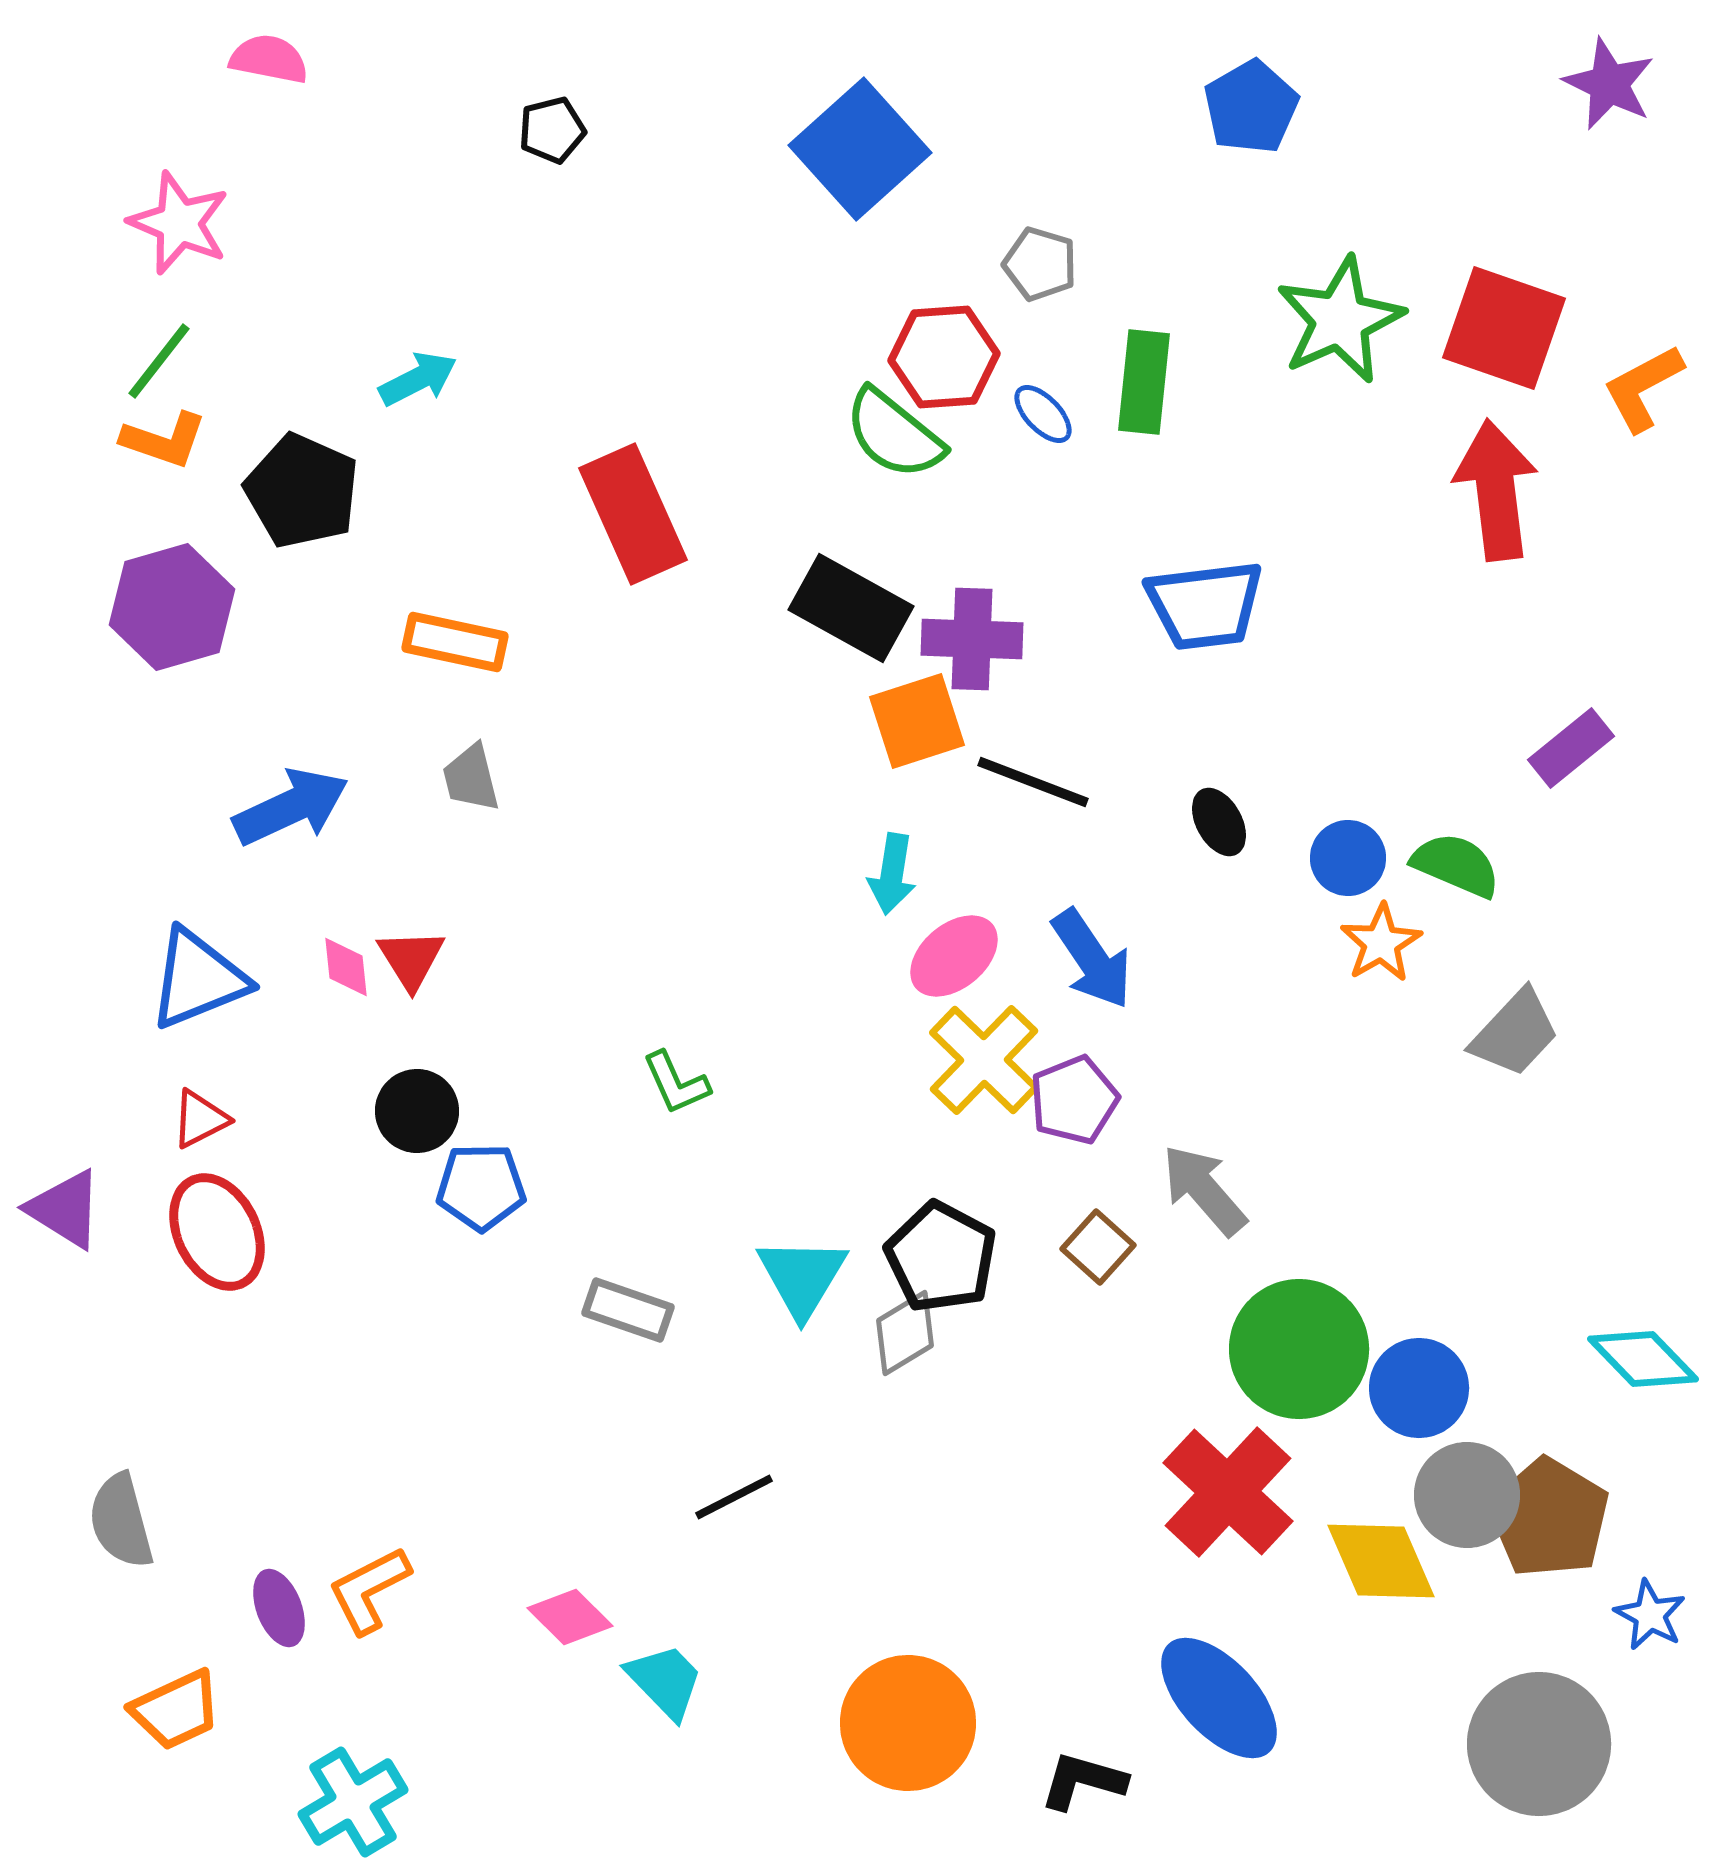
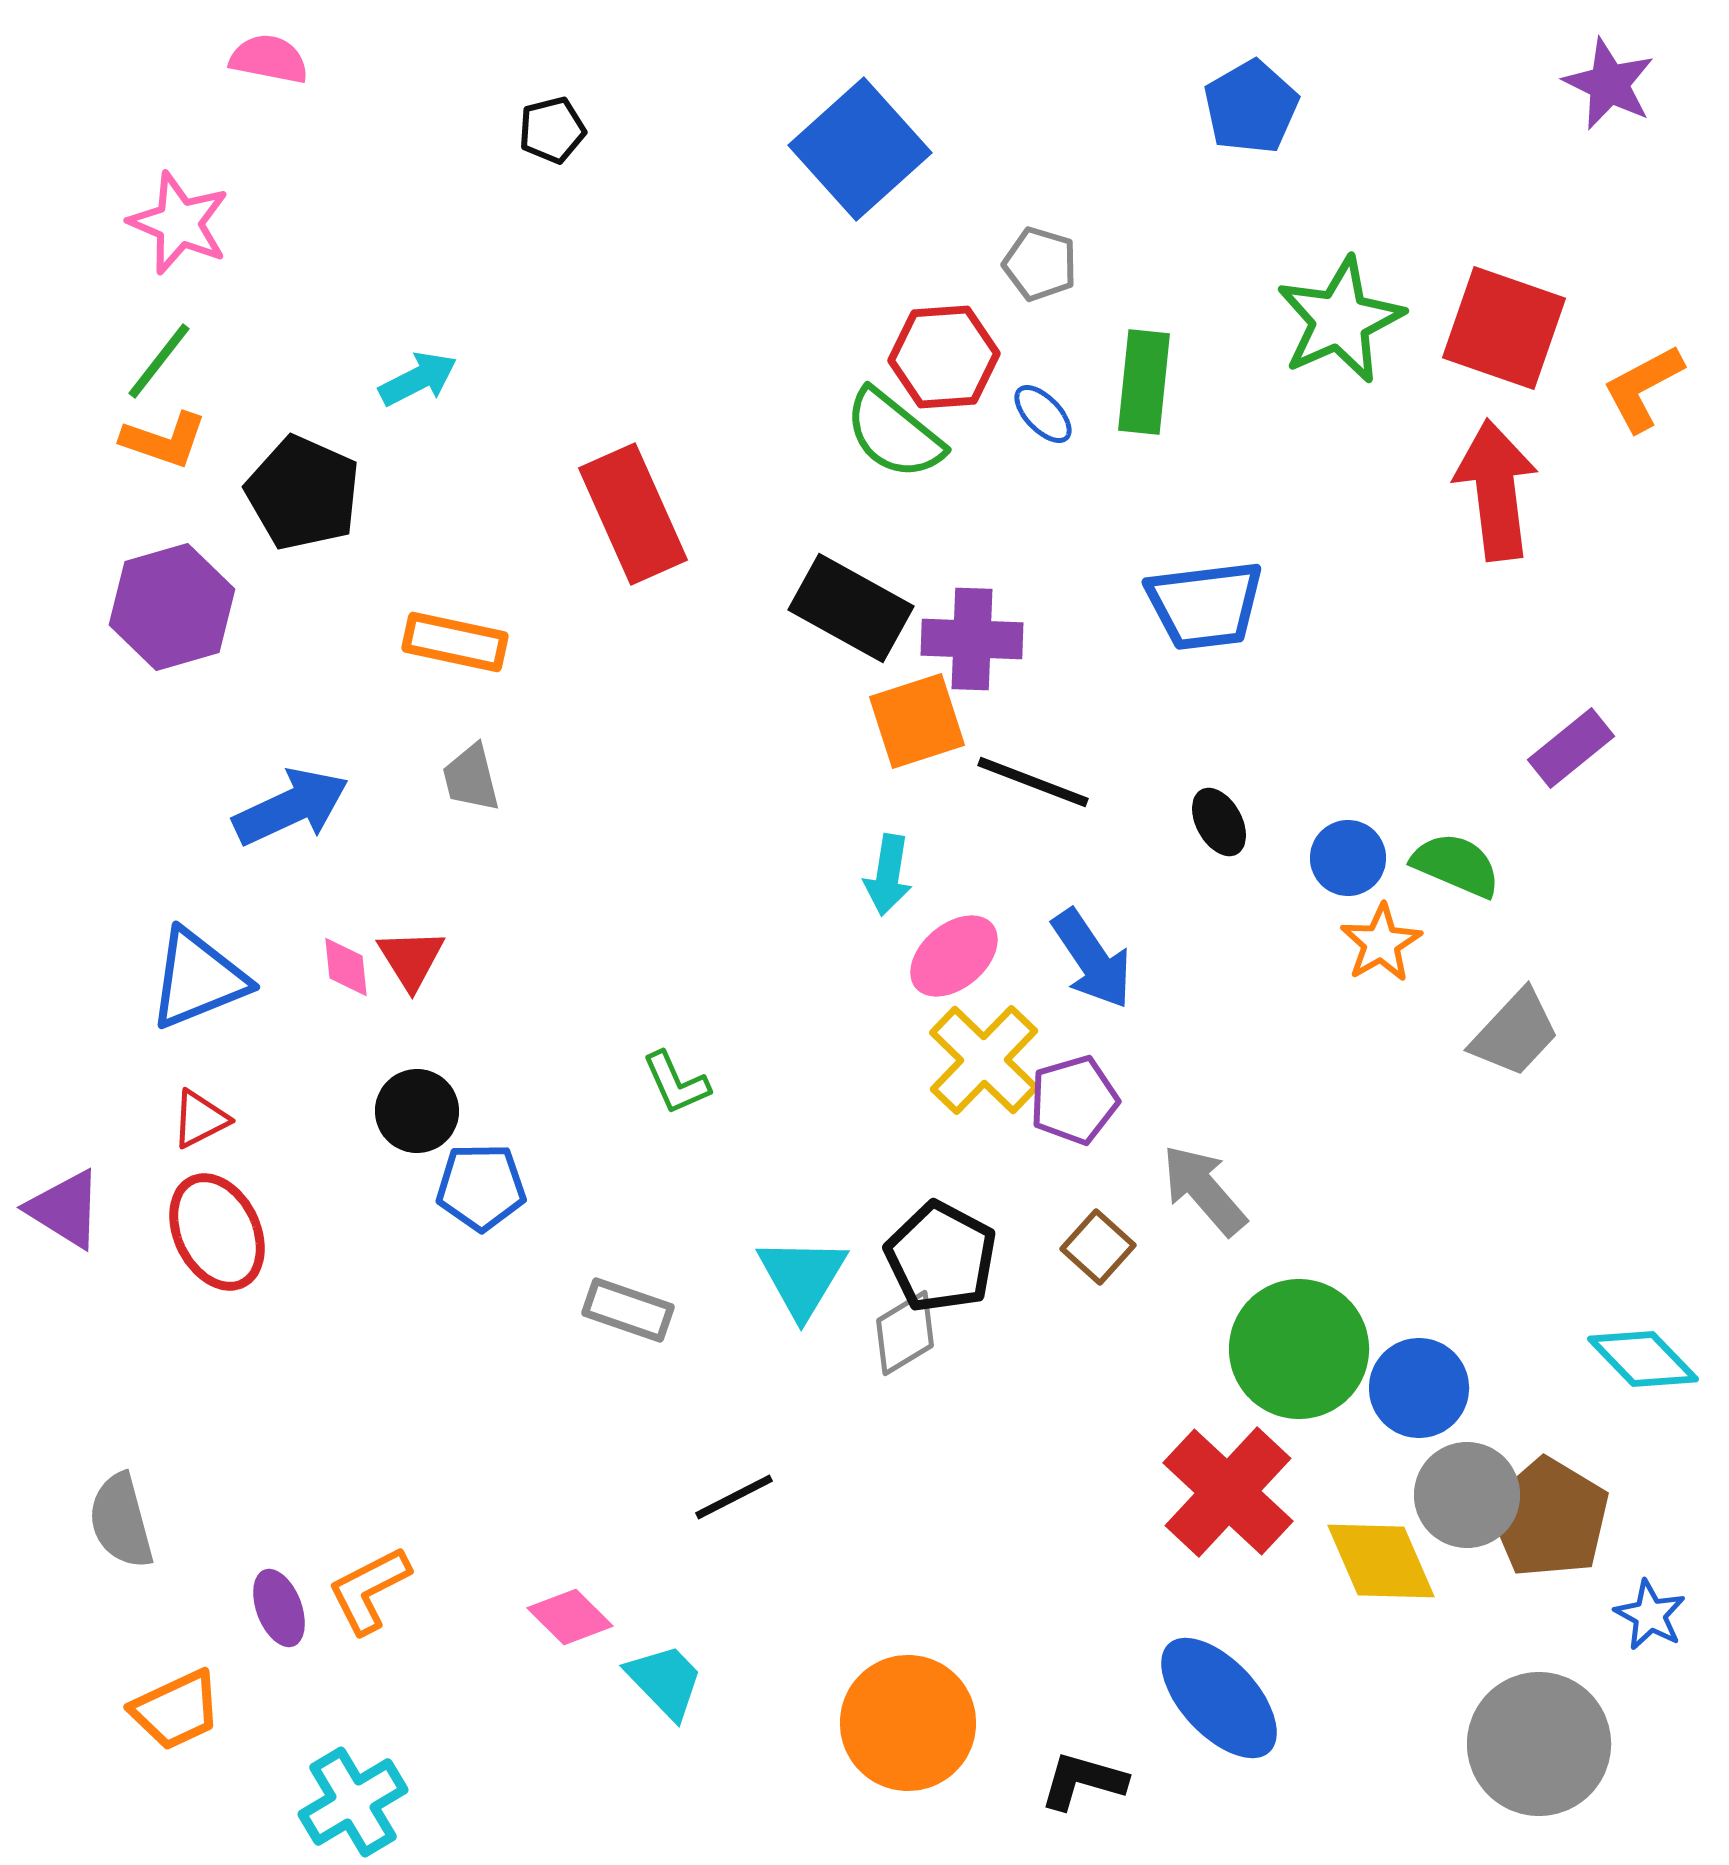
black pentagon at (302, 491): moved 1 px right, 2 px down
cyan arrow at (892, 874): moved 4 px left, 1 px down
purple pentagon at (1074, 1100): rotated 6 degrees clockwise
